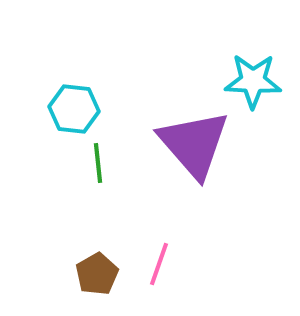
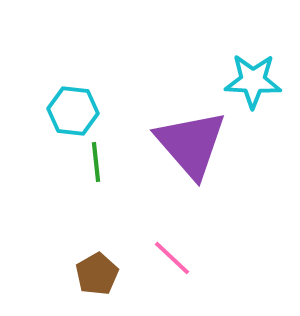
cyan hexagon: moved 1 px left, 2 px down
purple triangle: moved 3 px left
green line: moved 2 px left, 1 px up
pink line: moved 13 px right, 6 px up; rotated 66 degrees counterclockwise
